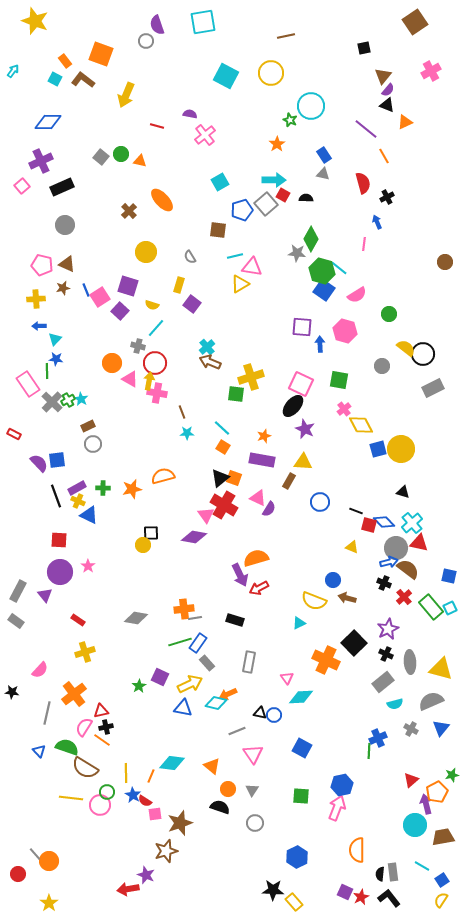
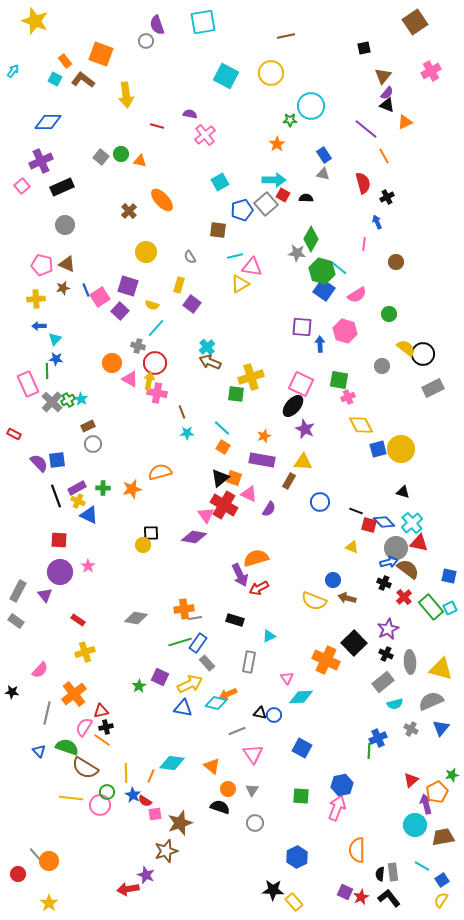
purple semicircle at (388, 90): moved 1 px left, 3 px down
yellow arrow at (126, 95): rotated 30 degrees counterclockwise
green star at (290, 120): rotated 24 degrees counterclockwise
brown circle at (445, 262): moved 49 px left
pink rectangle at (28, 384): rotated 10 degrees clockwise
pink cross at (344, 409): moved 4 px right, 12 px up; rotated 16 degrees clockwise
orange semicircle at (163, 476): moved 3 px left, 4 px up
pink triangle at (258, 498): moved 9 px left, 4 px up
cyan triangle at (299, 623): moved 30 px left, 13 px down
